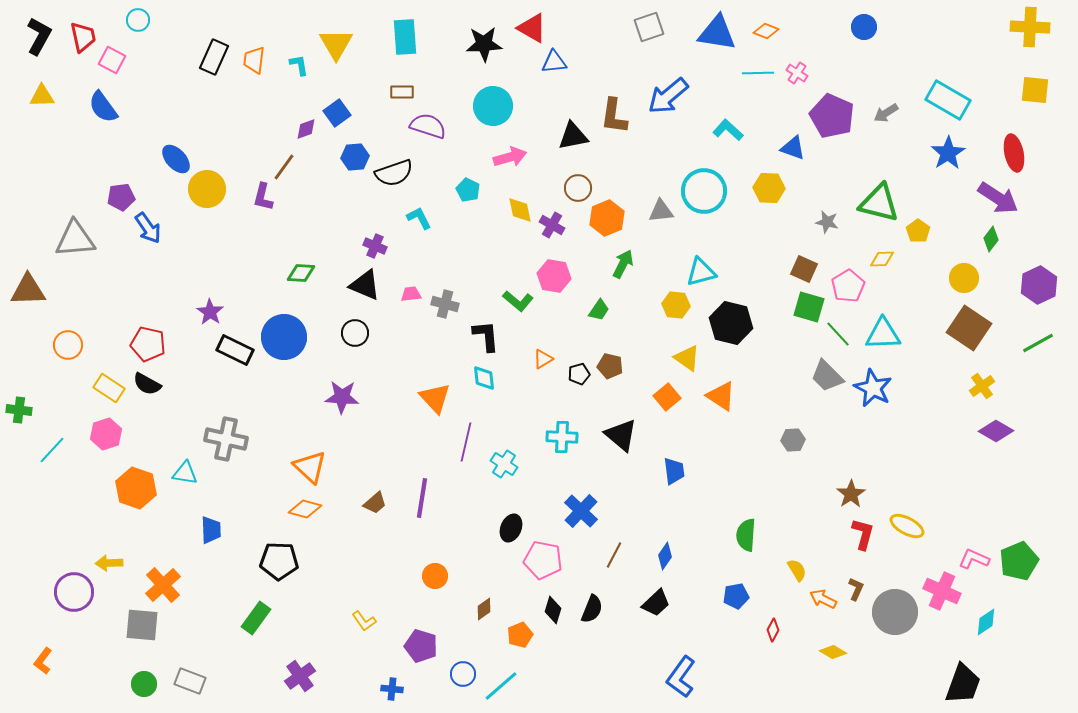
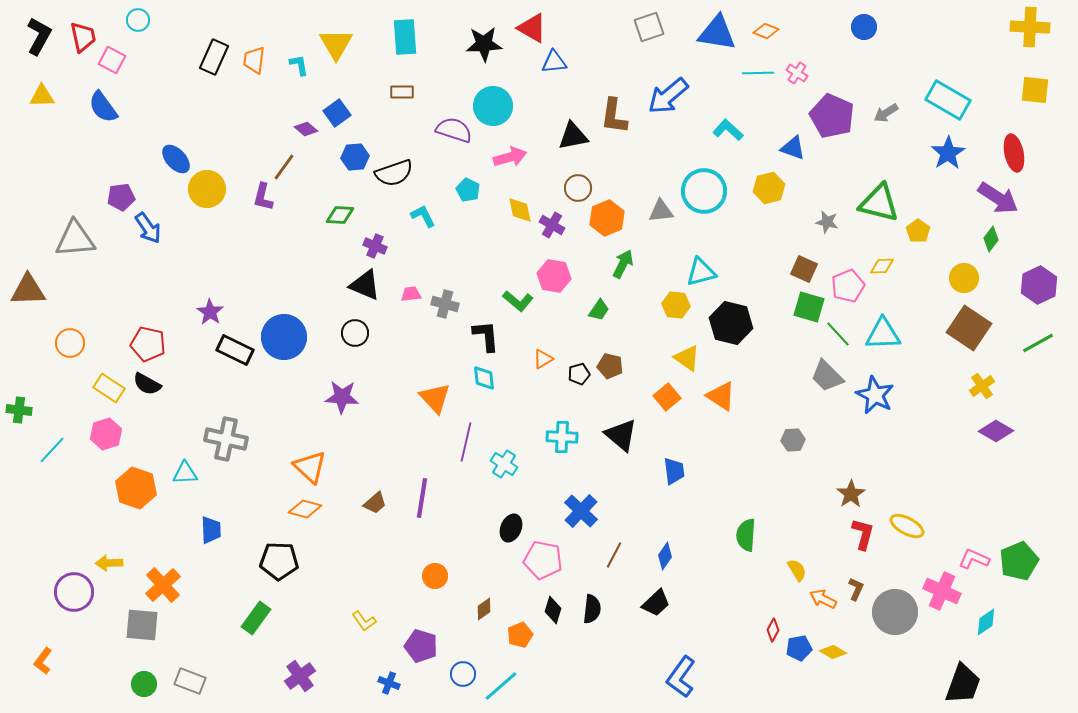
purple semicircle at (428, 126): moved 26 px right, 4 px down
purple diamond at (306, 129): rotated 60 degrees clockwise
yellow hexagon at (769, 188): rotated 16 degrees counterclockwise
cyan L-shape at (419, 218): moved 4 px right, 2 px up
yellow diamond at (882, 259): moved 7 px down
green diamond at (301, 273): moved 39 px right, 58 px up
pink pentagon at (848, 286): rotated 8 degrees clockwise
orange circle at (68, 345): moved 2 px right, 2 px up
blue star at (873, 388): moved 2 px right, 7 px down
cyan triangle at (185, 473): rotated 12 degrees counterclockwise
blue pentagon at (736, 596): moved 63 px right, 52 px down
black semicircle at (592, 609): rotated 16 degrees counterclockwise
blue cross at (392, 689): moved 3 px left, 6 px up; rotated 15 degrees clockwise
